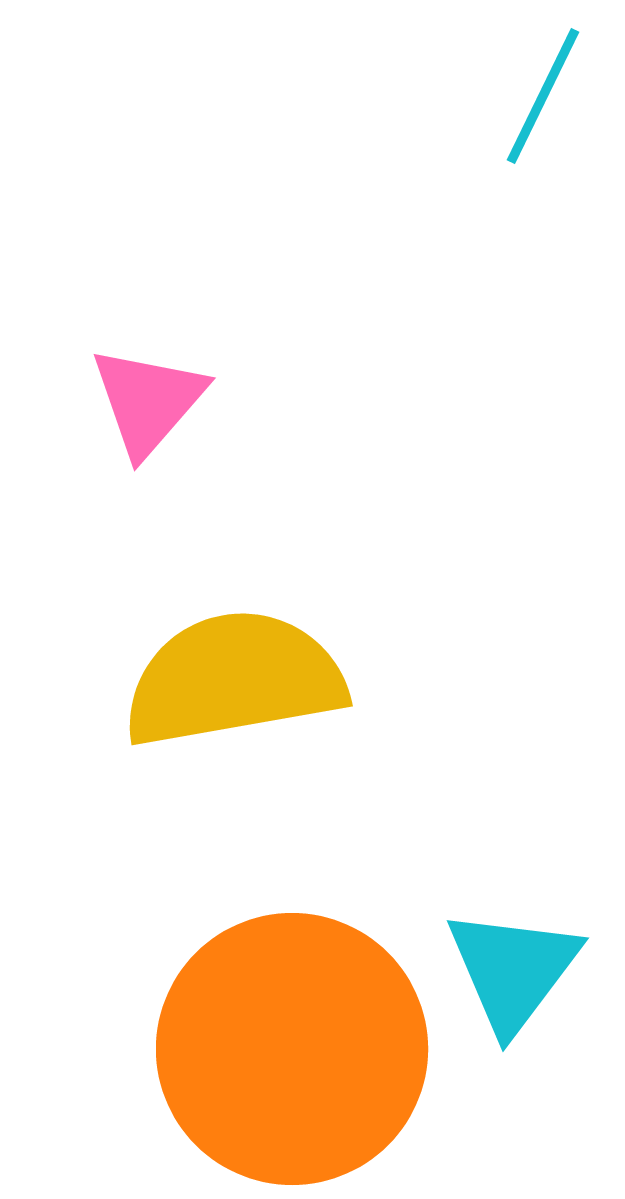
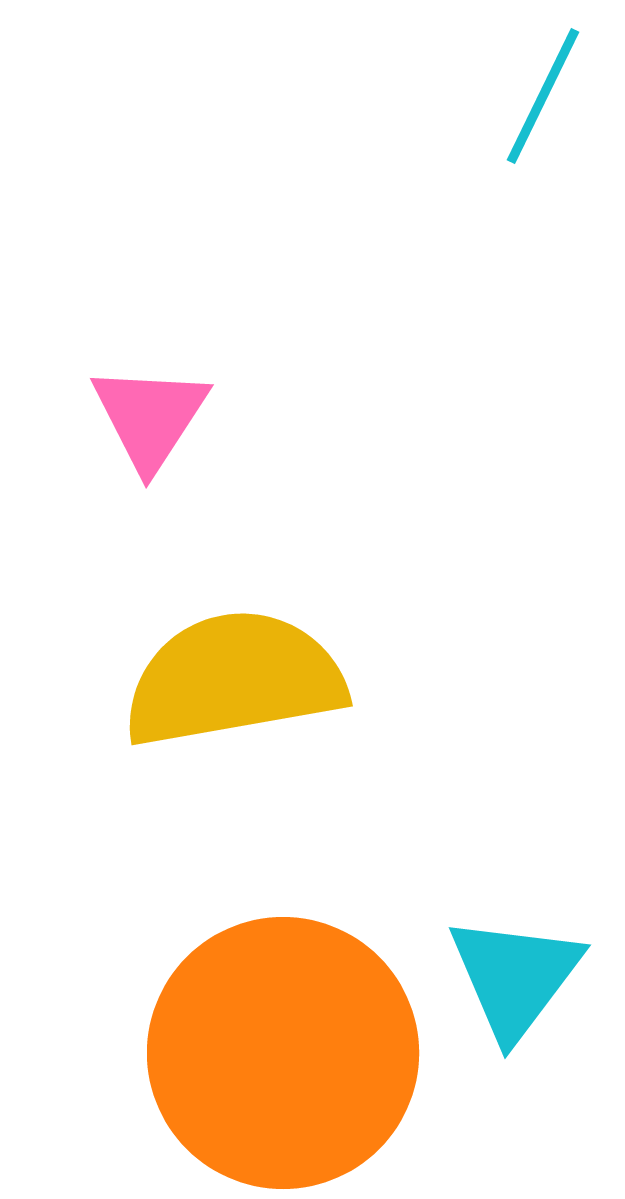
pink triangle: moved 2 px right, 16 px down; rotated 8 degrees counterclockwise
cyan triangle: moved 2 px right, 7 px down
orange circle: moved 9 px left, 4 px down
